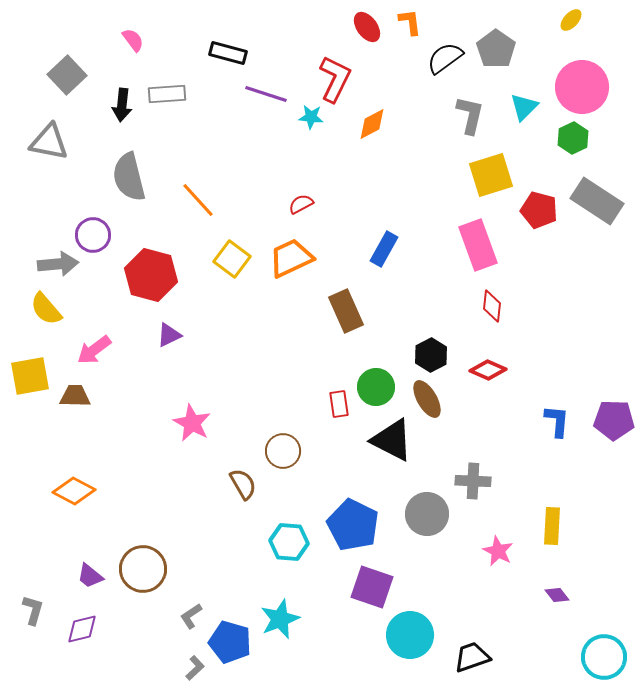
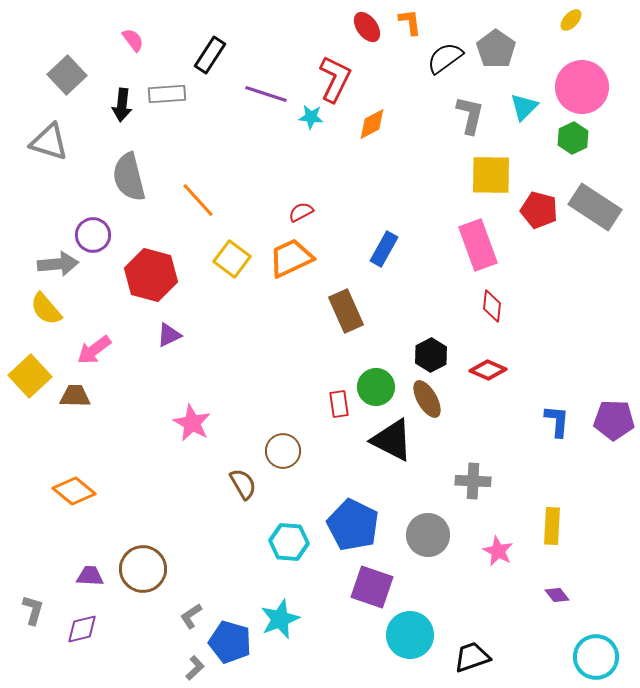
black rectangle at (228, 53): moved 18 px left, 2 px down; rotated 72 degrees counterclockwise
gray triangle at (49, 142): rotated 6 degrees clockwise
yellow square at (491, 175): rotated 18 degrees clockwise
gray rectangle at (597, 201): moved 2 px left, 6 px down
red semicircle at (301, 204): moved 8 px down
yellow square at (30, 376): rotated 33 degrees counterclockwise
orange diamond at (74, 491): rotated 12 degrees clockwise
gray circle at (427, 514): moved 1 px right, 21 px down
purple trapezoid at (90, 576): rotated 144 degrees clockwise
cyan circle at (604, 657): moved 8 px left
